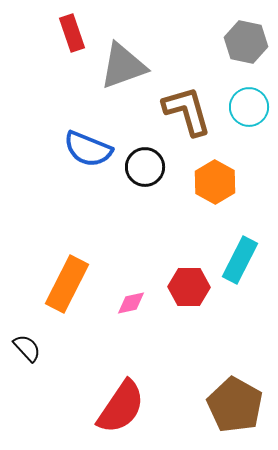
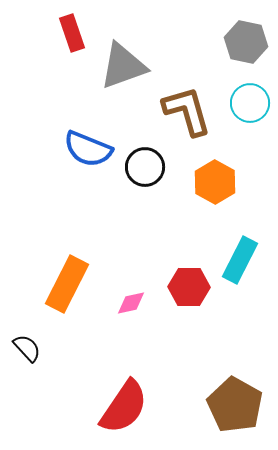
cyan circle: moved 1 px right, 4 px up
red semicircle: moved 3 px right
